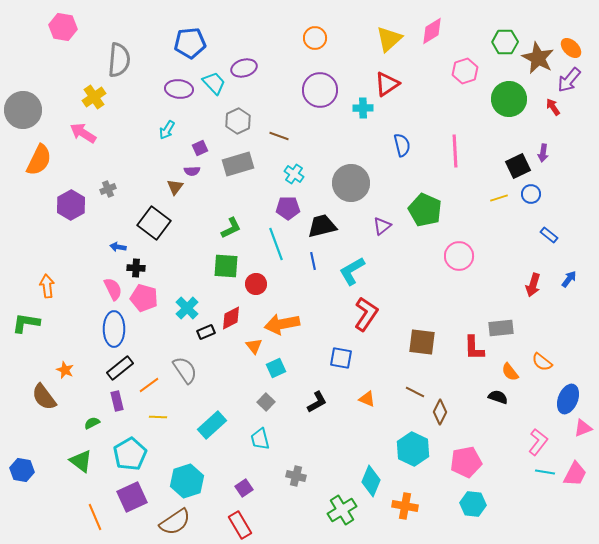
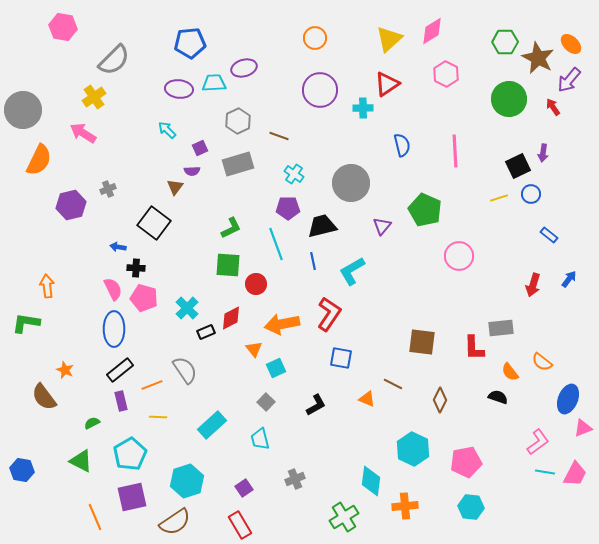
orange ellipse at (571, 48): moved 4 px up
gray semicircle at (119, 60): moved 5 px left; rotated 40 degrees clockwise
pink hexagon at (465, 71): moved 19 px left, 3 px down; rotated 15 degrees counterclockwise
cyan trapezoid at (214, 83): rotated 50 degrees counterclockwise
cyan arrow at (167, 130): rotated 102 degrees clockwise
purple hexagon at (71, 205): rotated 16 degrees clockwise
purple triangle at (382, 226): rotated 12 degrees counterclockwise
green square at (226, 266): moved 2 px right, 1 px up
red L-shape at (366, 314): moved 37 px left
orange triangle at (254, 346): moved 3 px down
black rectangle at (120, 368): moved 2 px down
orange line at (149, 385): moved 3 px right; rotated 15 degrees clockwise
brown line at (415, 392): moved 22 px left, 8 px up
purple rectangle at (117, 401): moved 4 px right
black L-shape at (317, 402): moved 1 px left, 3 px down
brown diamond at (440, 412): moved 12 px up
pink L-shape at (538, 442): rotated 16 degrees clockwise
green triangle at (81, 461): rotated 10 degrees counterclockwise
gray cross at (296, 476): moved 1 px left, 3 px down; rotated 36 degrees counterclockwise
cyan diamond at (371, 481): rotated 16 degrees counterclockwise
purple square at (132, 497): rotated 12 degrees clockwise
cyan hexagon at (473, 504): moved 2 px left, 3 px down
orange cross at (405, 506): rotated 15 degrees counterclockwise
green cross at (342, 510): moved 2 px right, 7 px down
